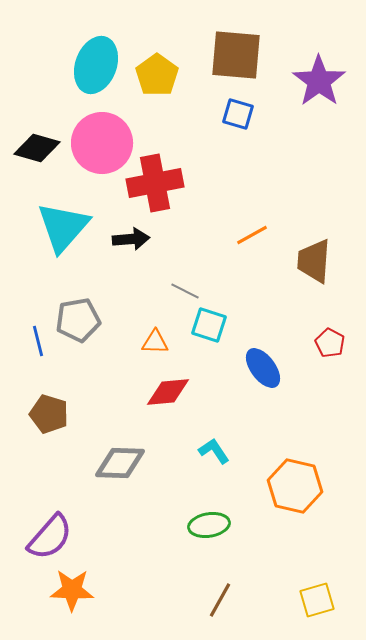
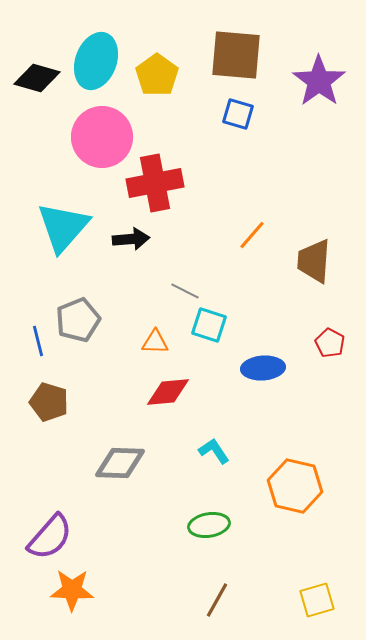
cyan ellipse: moved 4 px up
pink circle: moved 6 px up
black diamond: moved 70 px up
orange line: rotated 20 degrees counterclockwise
gray pentagon: rotated 12 degrees counterclockwise
blue ellipse: rotated 57 degrees counterclockwise
brown pentagon: moved 12 px up
brown line: moved 3 px left
